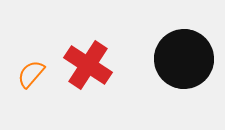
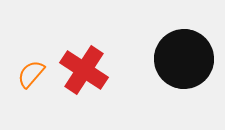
red cross: moved 4 px left, 5 px down
